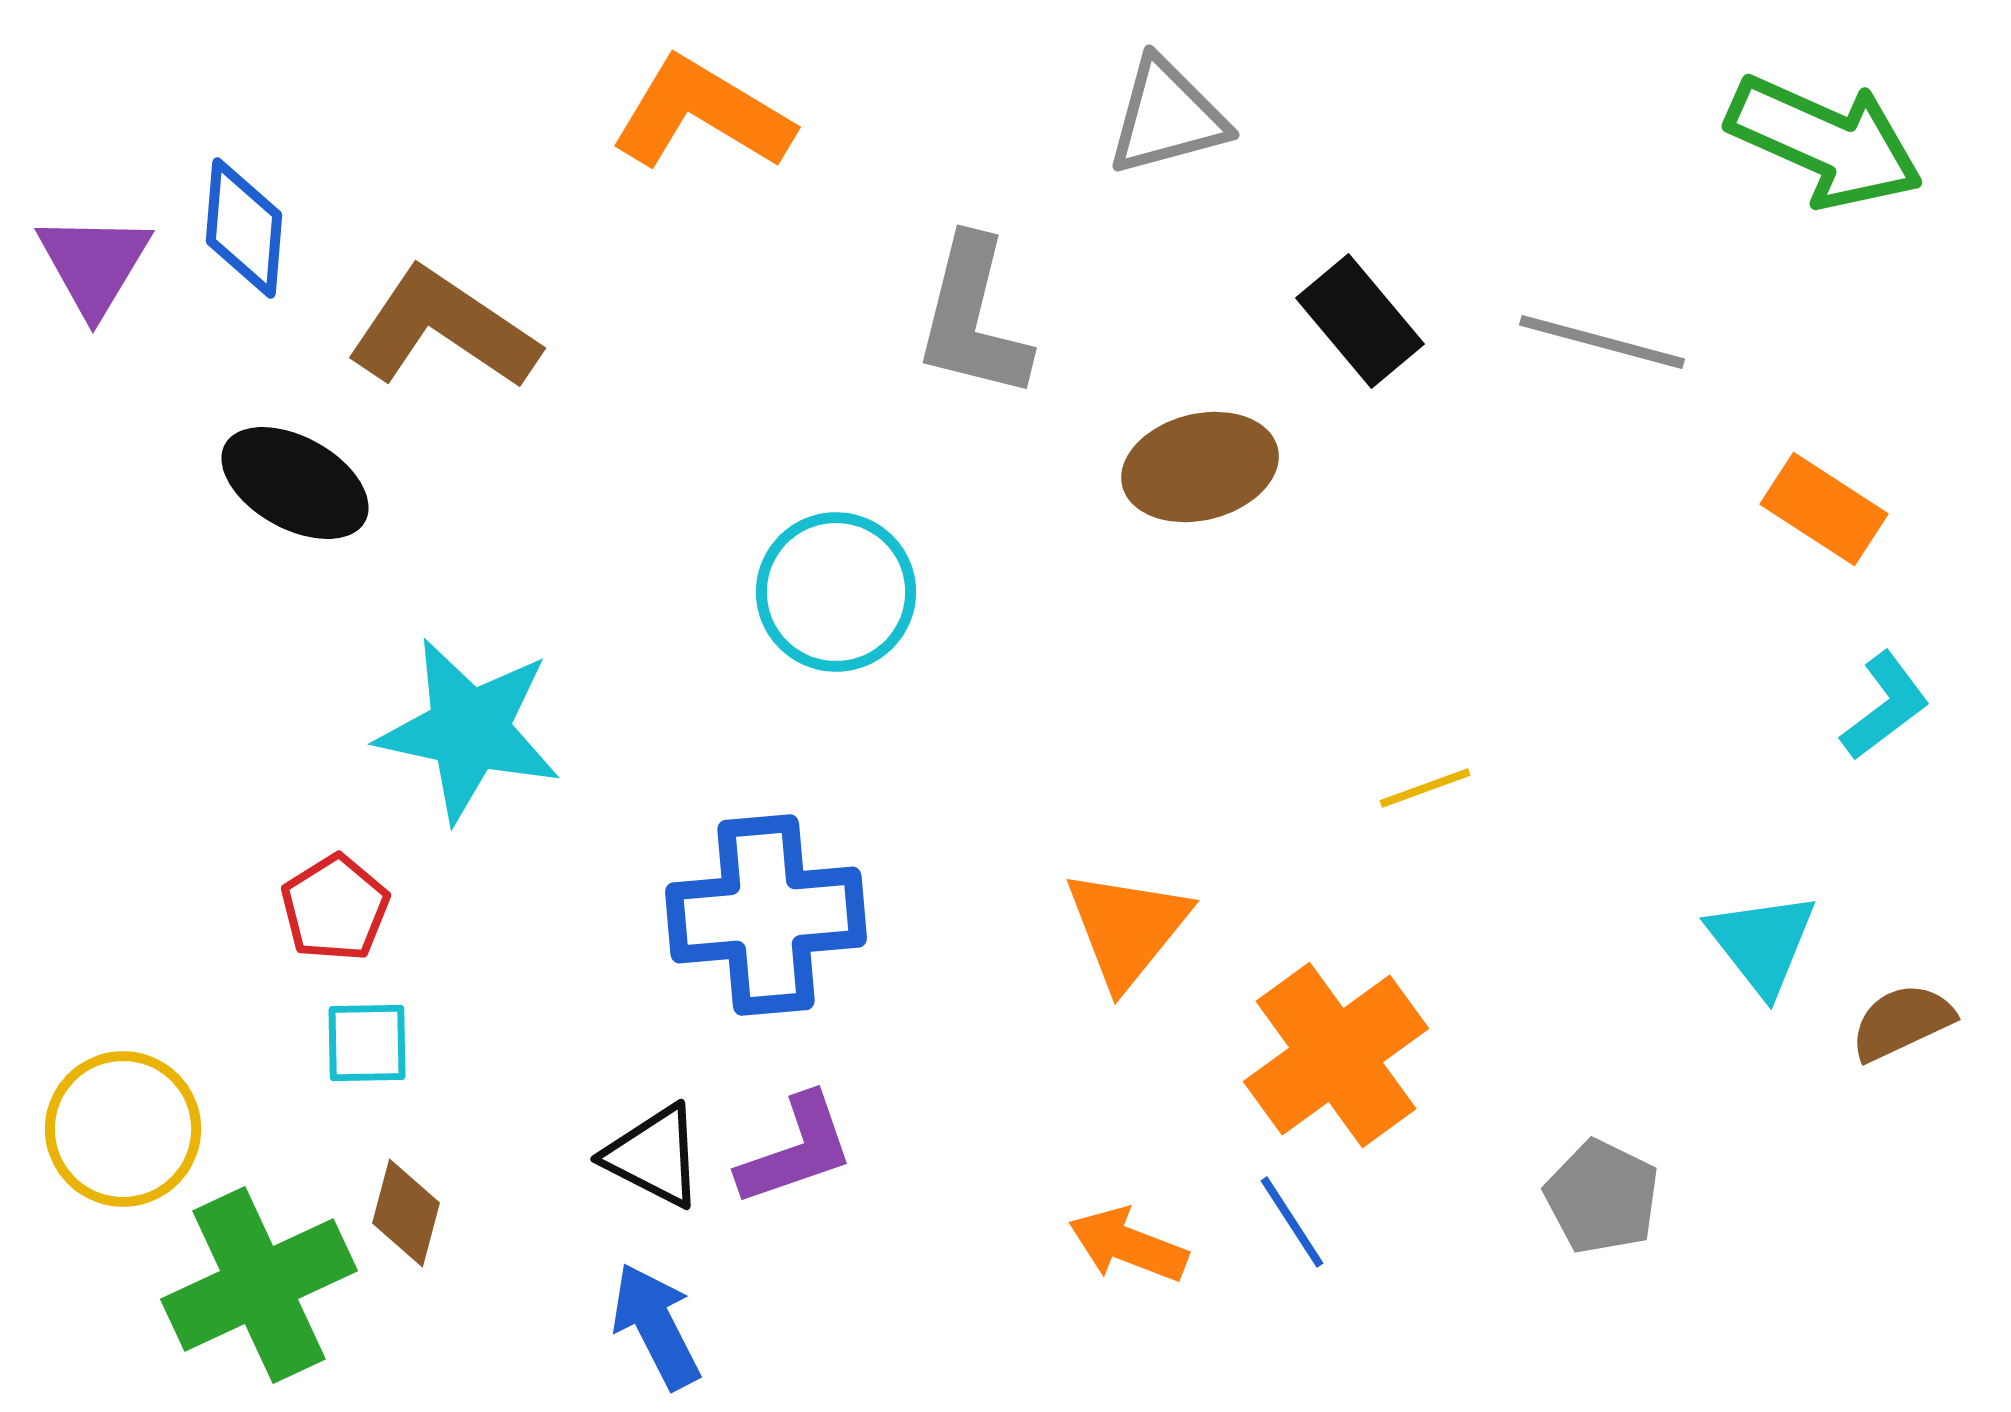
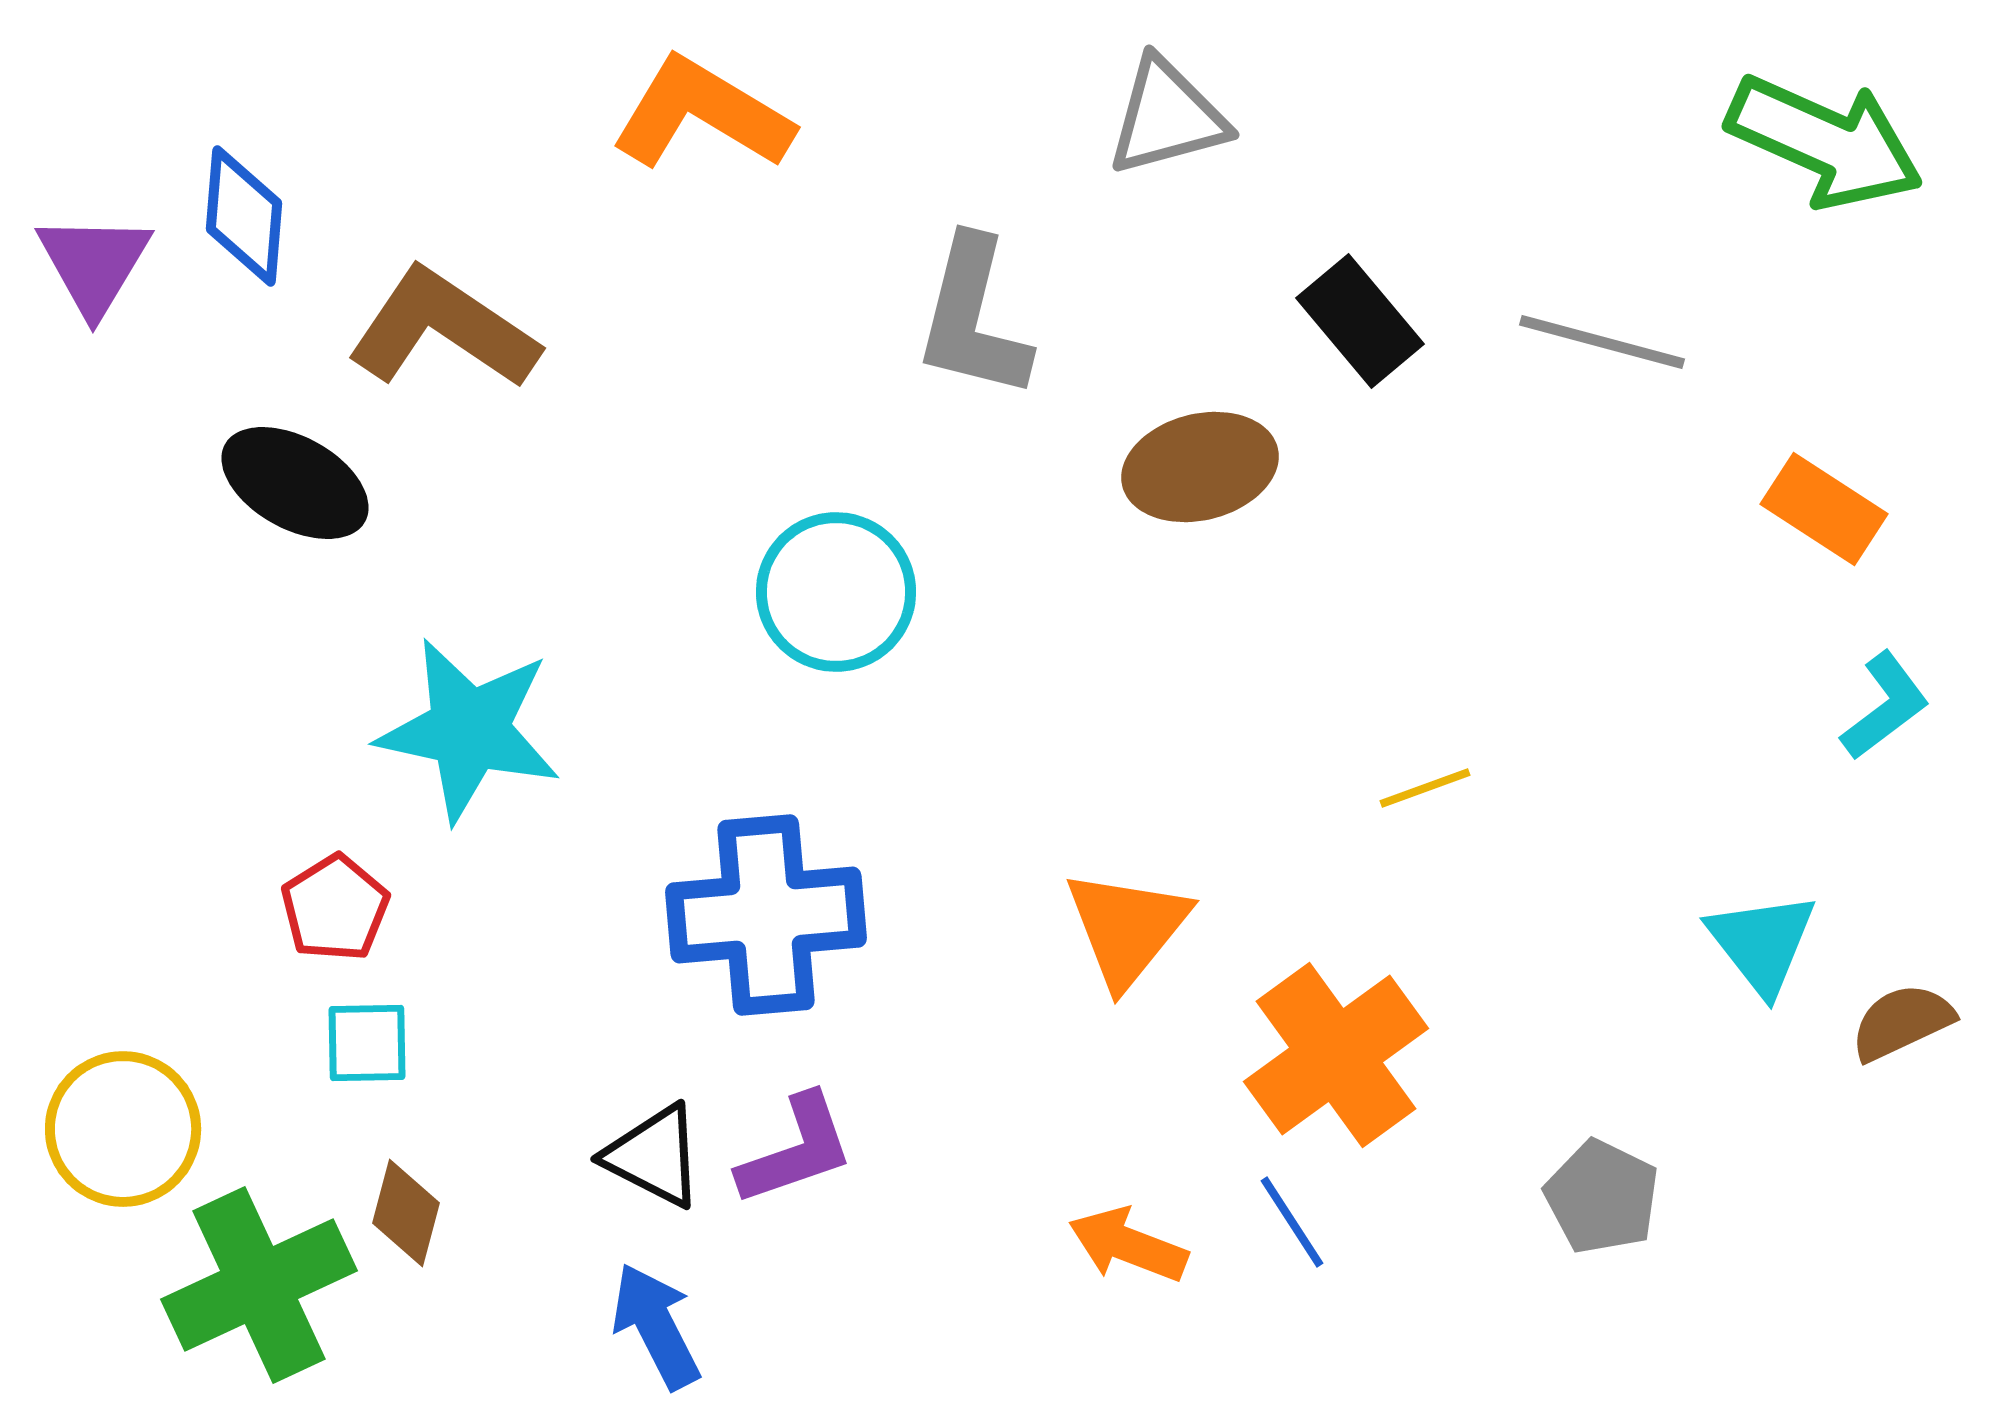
blue diamond: moved 12 px up
